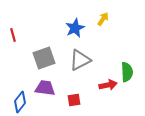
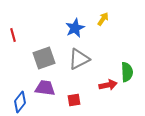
gray triangle: moved 1 px left, 1 px up
